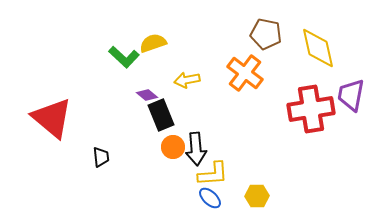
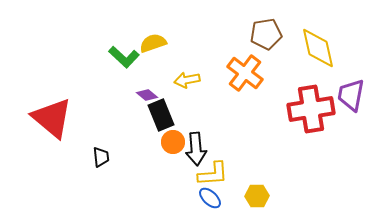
brown pentagon: rotated 20 degrees counterclockwise
orange circle: moved 5 px up
